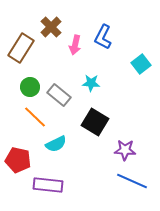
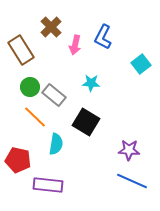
brown rectangle: moved 2 px down; rotated 64 degrees counterclockwise
gray rectangle: moved 5 px left
black square: moved 9 px left
cyan semicircle: rotated 55 degrees counterclockwise
purple star: moved 4 px right
